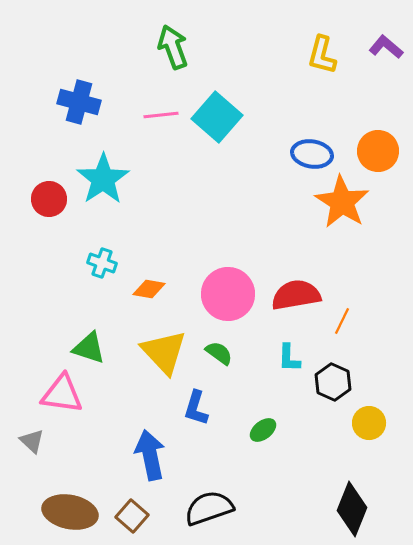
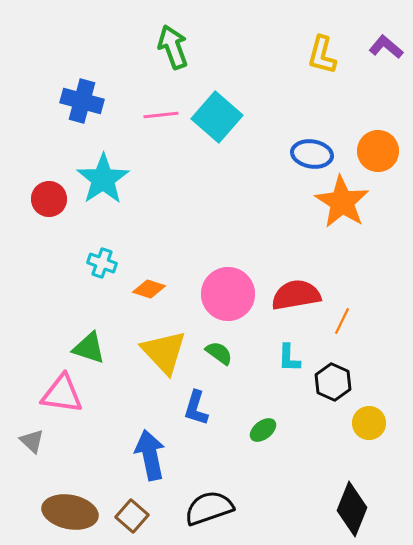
blue cross: moved 3 px right, 1 px up
orange diamond: rotated 8 degrees clockwise
